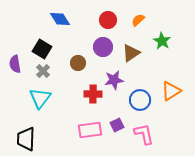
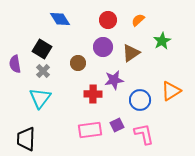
green star: rotated 12 degrees clockwise
